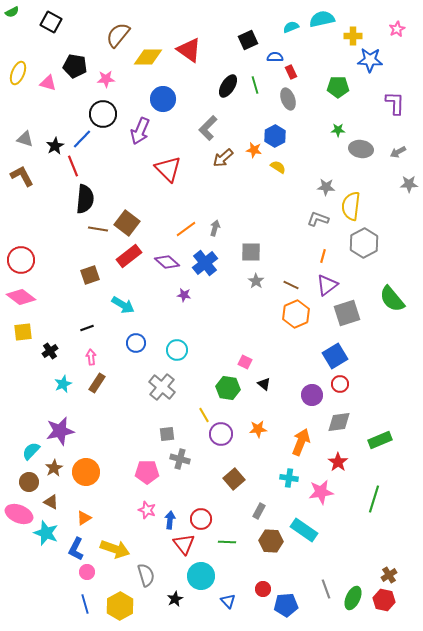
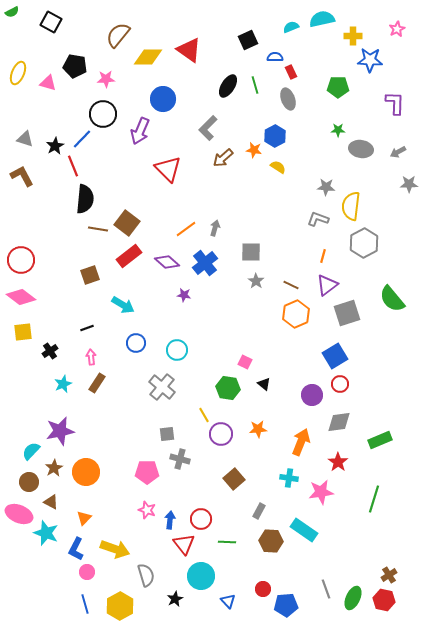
orange triangle at (84, 518): rotated 14 degrees counterclockwise
